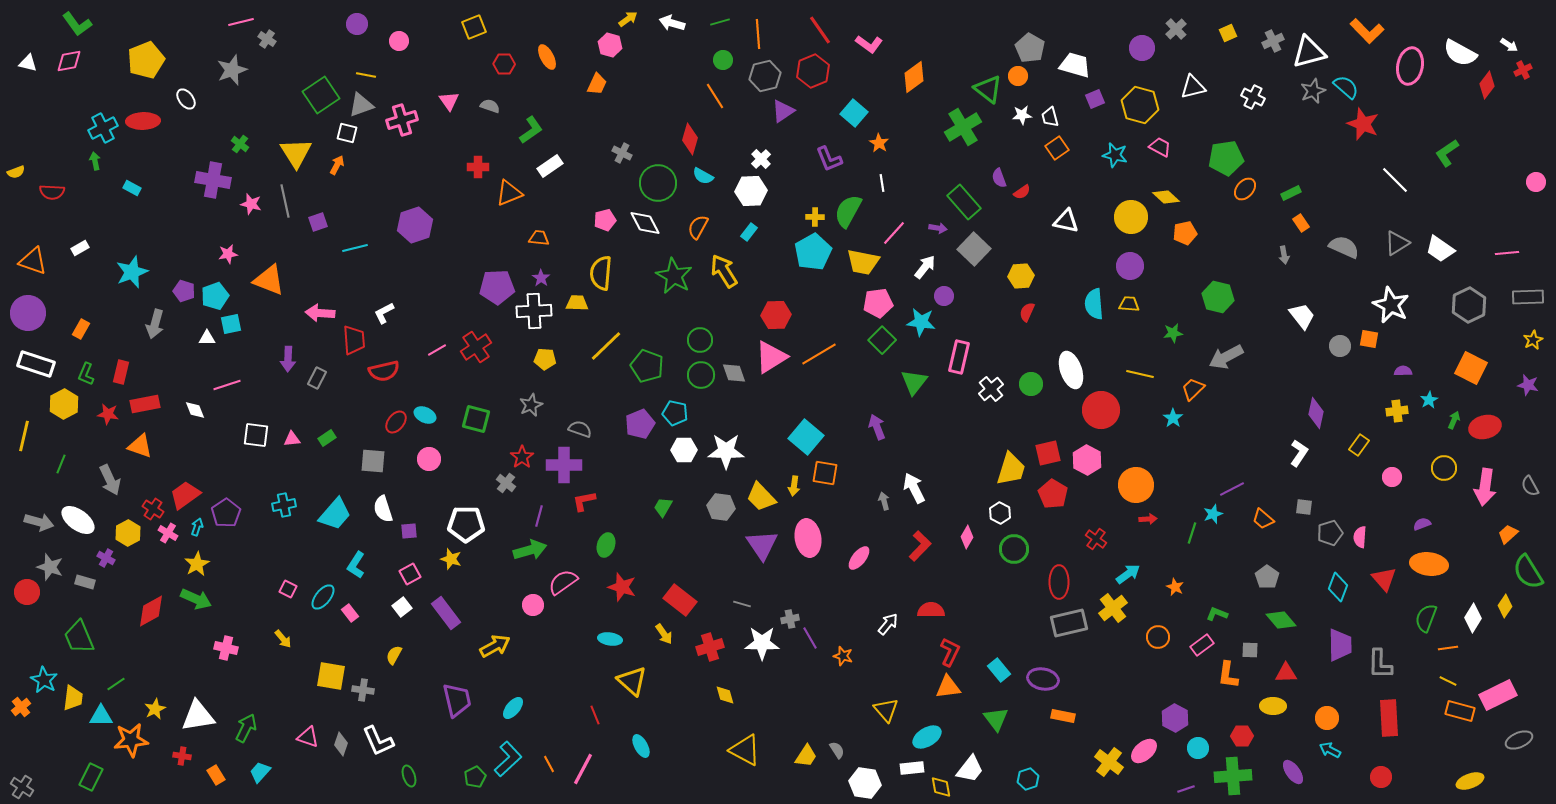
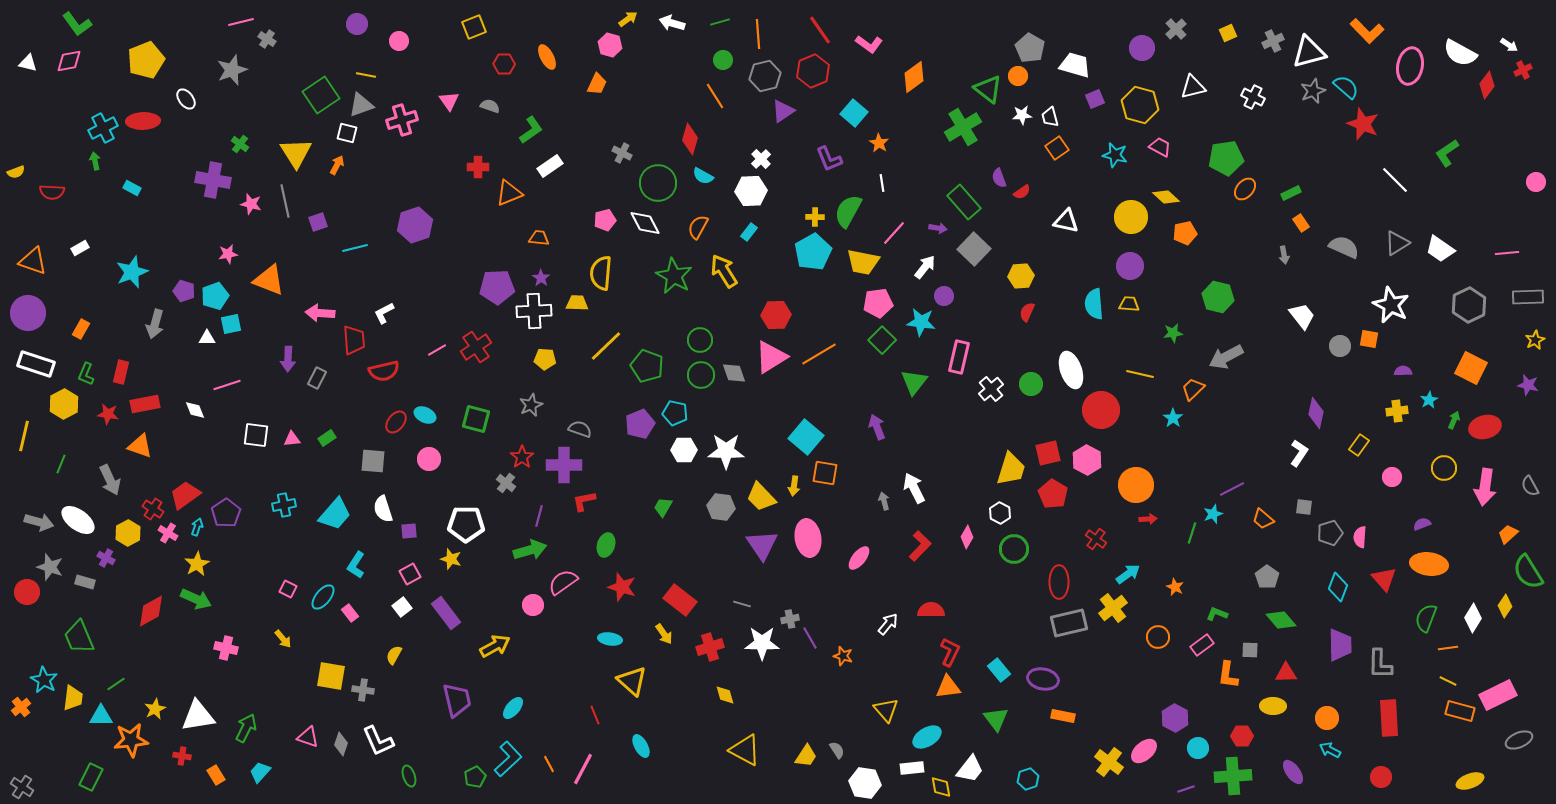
yellow star at (1533, 340): moved 2 px right
